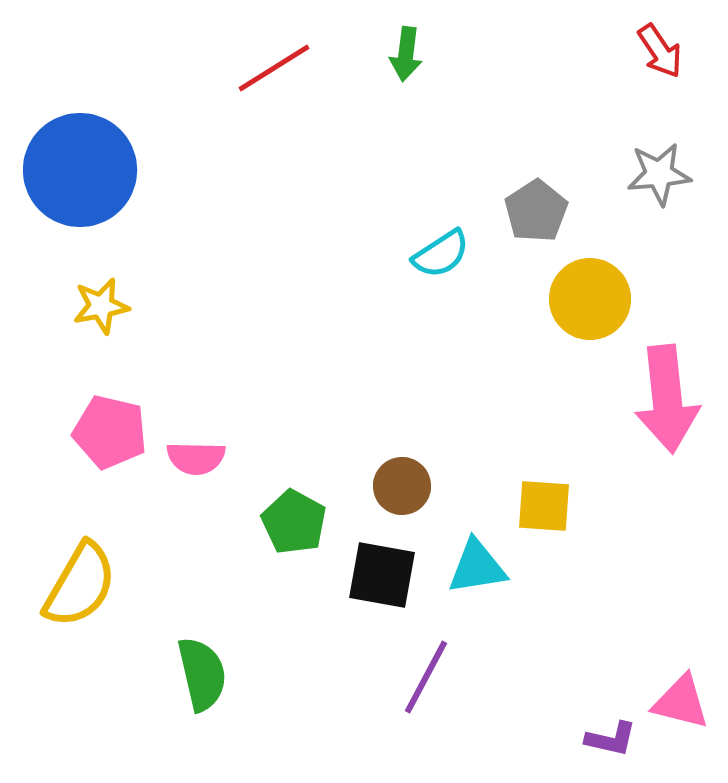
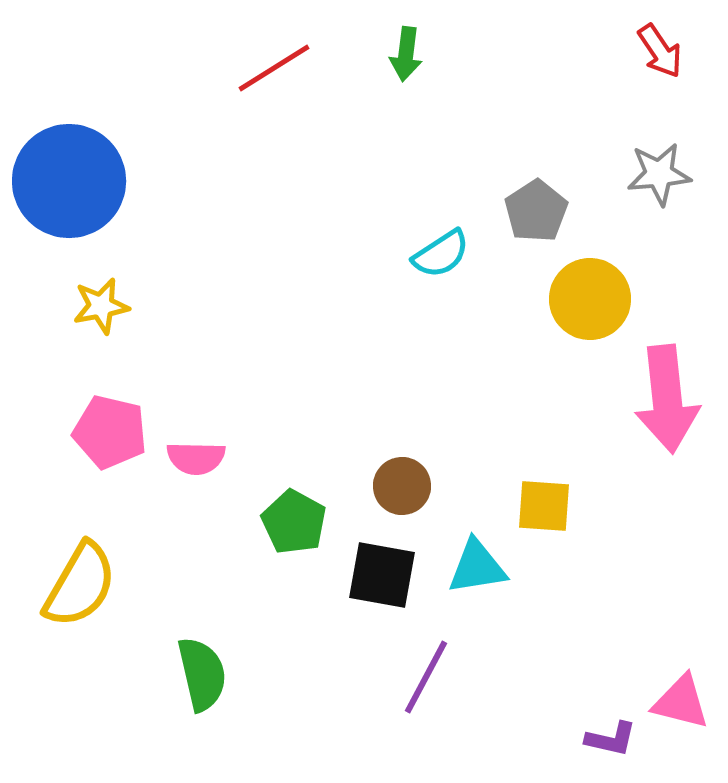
blue circle: moved 11 px left, 11 px down
